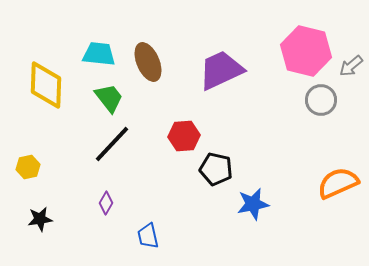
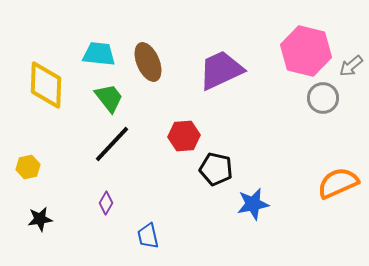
gray circle: moved 2 px right, 2 px up
